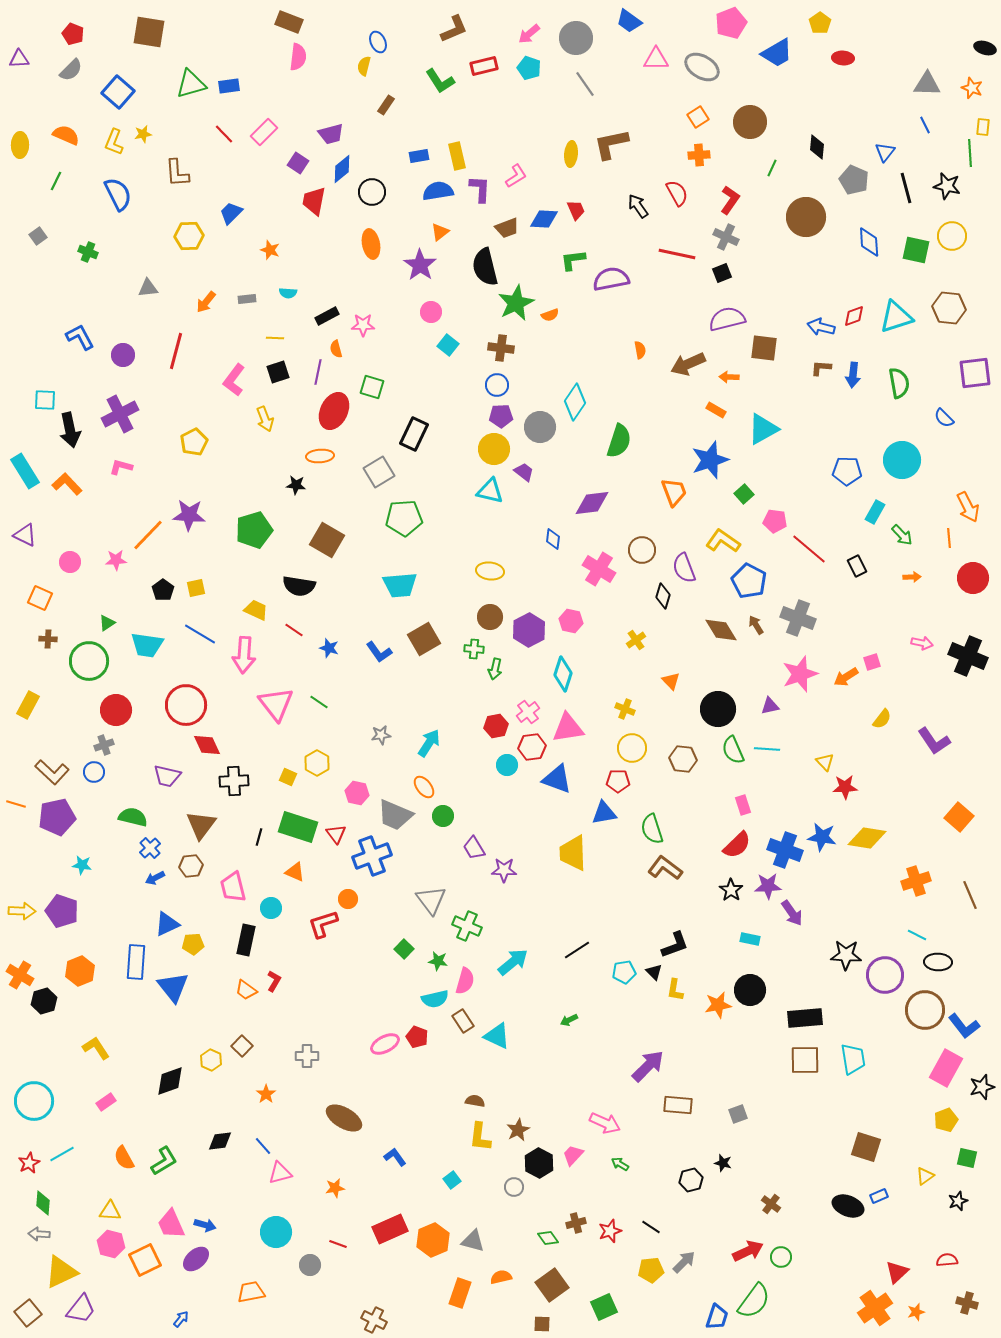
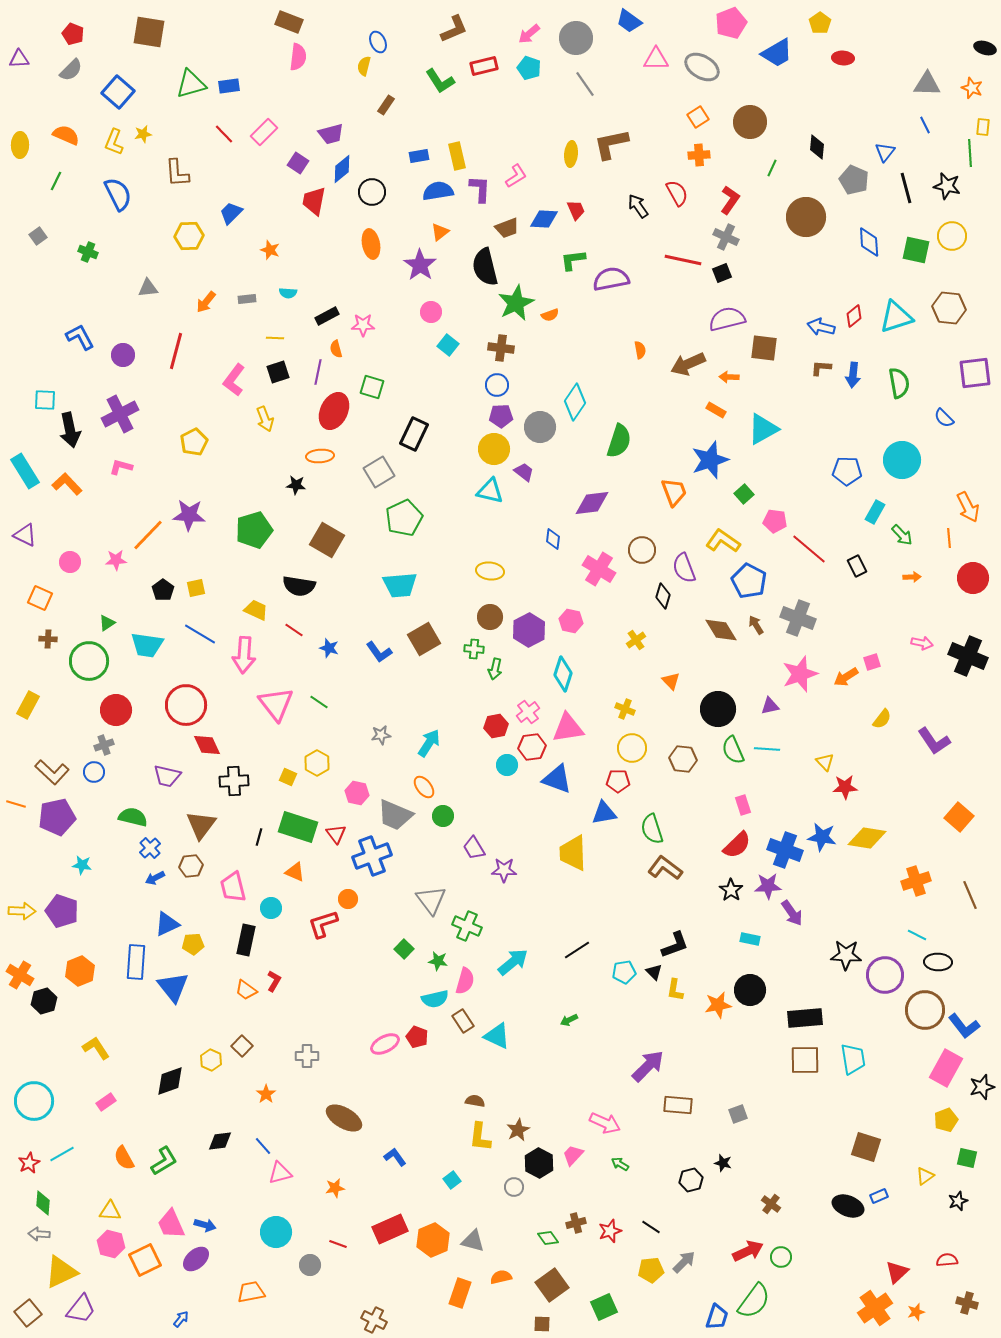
red line at (677, 254): moved 6 px right, 6 px down
red diamond at (854, 316): rotated 20 degrees counterclockwise
green pentagon at (404, 518): rotated 21 degrees counterclockwise
